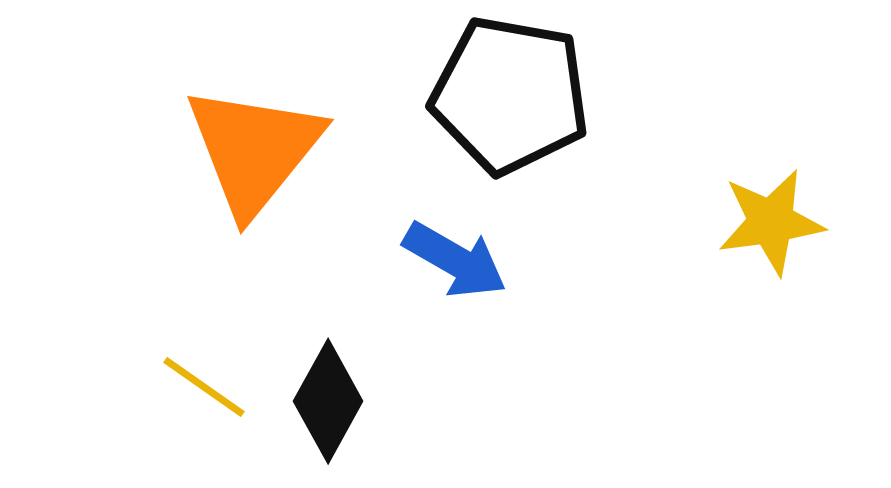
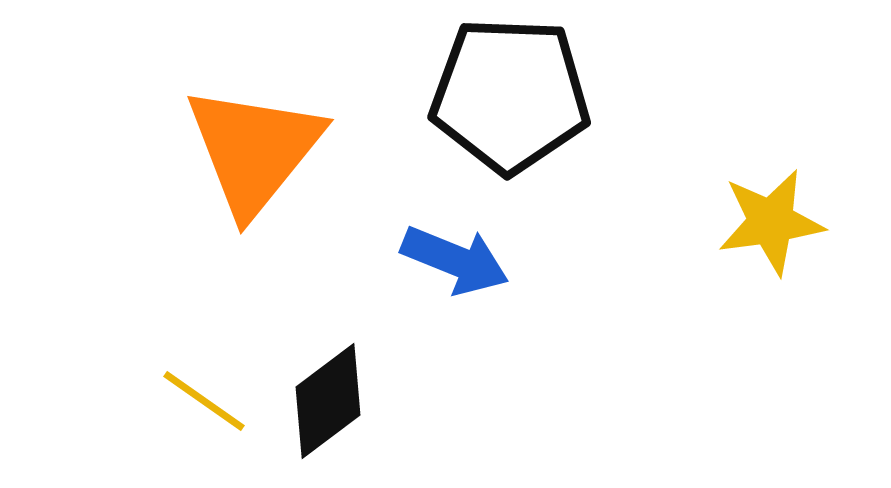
black pentagon: rotated 8 degrees counterclockwise
blue arrow: rotated 8 degrees counterclockwise
yellow line: moved 14 px down
black diamond: rotated 24 degrees clockwise
